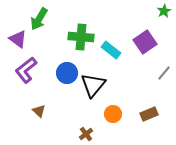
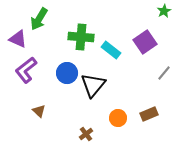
purple triangle: rotated 12 degrees counterclockwise
orange circle: moved 5 px right, 4 px down
